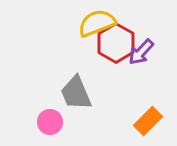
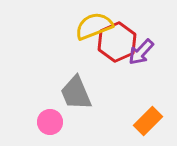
yellow semicircle: moved 3 px left, 3 px down
red hexagon: moved 1 px right, 1 px up; rotated 6 degrees clockwise
